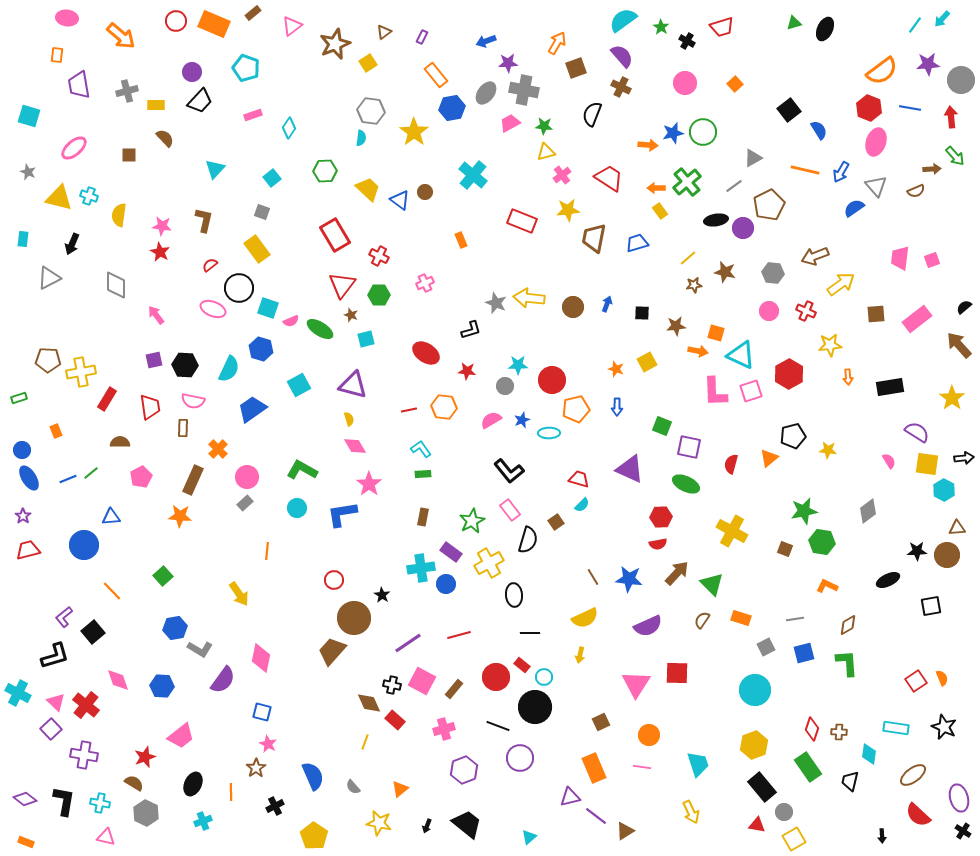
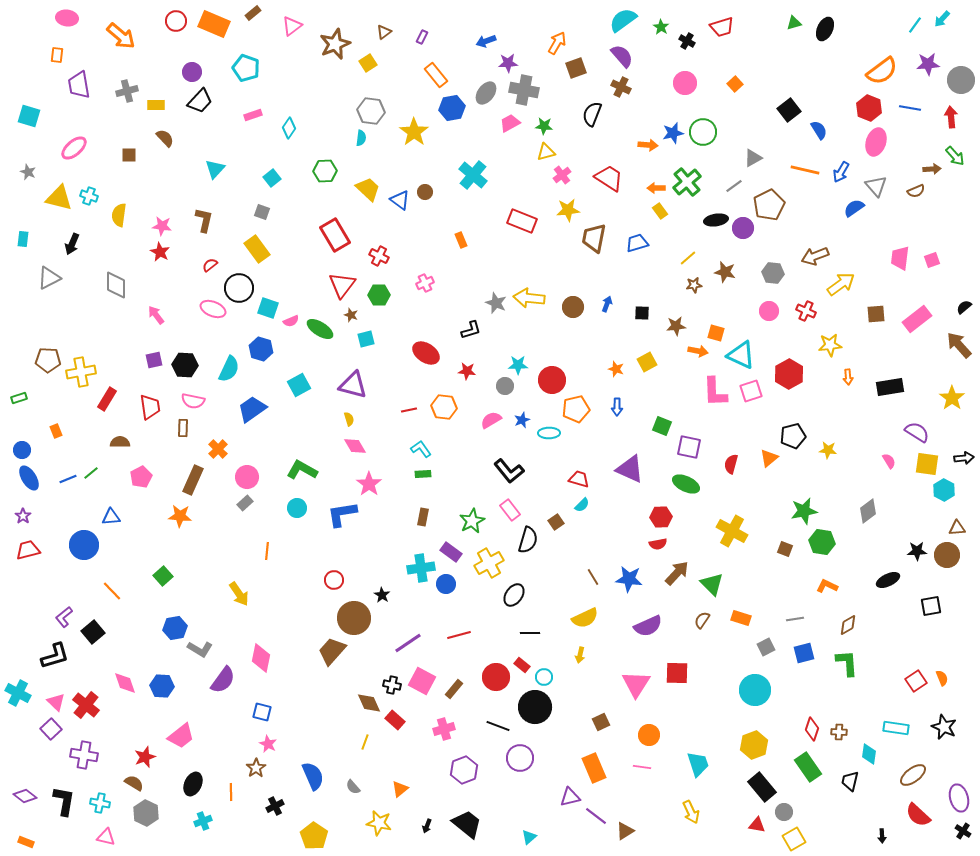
black ellipse at (514, 595): rotated 40 degrees clockwise
pink diamond at (118, 680): moved 7 px right, 3 px down
purple diamond at (25, 799): moved 3 px up
